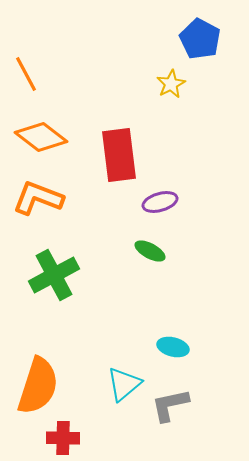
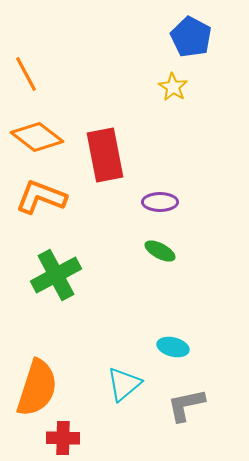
blue pentagon: moved 9 px left, 2 px up
yellow star: moved 2 px right, 3 px down; rotated 12 degrees counterclockwise
orange diamond: moved 4 px left
red rectangle: moved 14 px left; rotated 4 degrees counterclockwise
orange L-shape: moved 3 px right, 1 px up
purple ellipse: rotated 16 degrees clockwise
green ellipse: moved 10 px right
green cross: moved 2 px right
orange semicircle: moved 1 px left, 2 px down
gray L-shape: moved 16 px right
